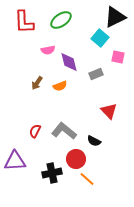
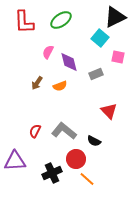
pink semicircle: moved 2 px down; rotated 128 degrees clockwise
black cross: rotated 12 degrees counterclockwise
